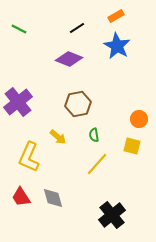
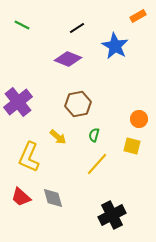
orange rectangle: moved 22 px right
green line: moved 3 px right, 4 px up
blue star: moved 2 px left
purple diamond: moved 1 px left
green semicircle: rotated 24 degrees clockwise
red trapezoid: rotated 15 degrees counterclockwise
black cross: rotated 12 degrees clockwise
